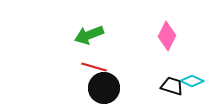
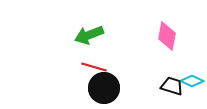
pink diamond: rotated 16 degrees counterclockwise
